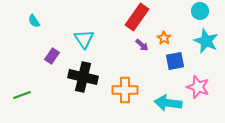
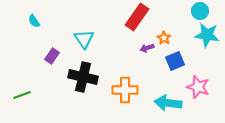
cyan star: moved 1 px right, 6 px up; rotated 15 degrees counterclockwise
purple arrow: moved 5 px right, 3 px down; rotated 120 degrees clockwise
blue square: rotated 12 degrees counterclockwise
